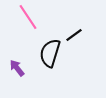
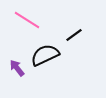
pink line: moved 1 px left, 3 px down; rotated 24 degrees counterclockwise
black semicircle: moved 5 px left, 2 px down; rotated 48 degrees clockwise
